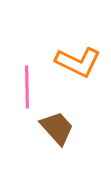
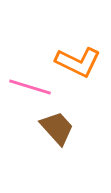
pink line: moved 3 px right; rotated 72 degrees counterclockwise
